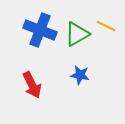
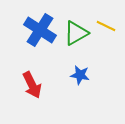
blue cross: rotated 12 degrees clockwise
green triangle: moved 1 px left, 1 px up
